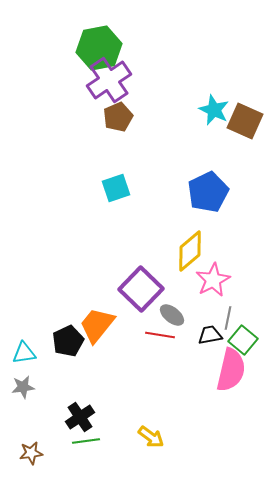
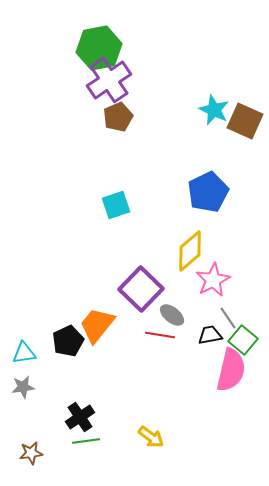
cyan square: moved 17 px down
gray line: rotated 45 degrees counterclockwise
